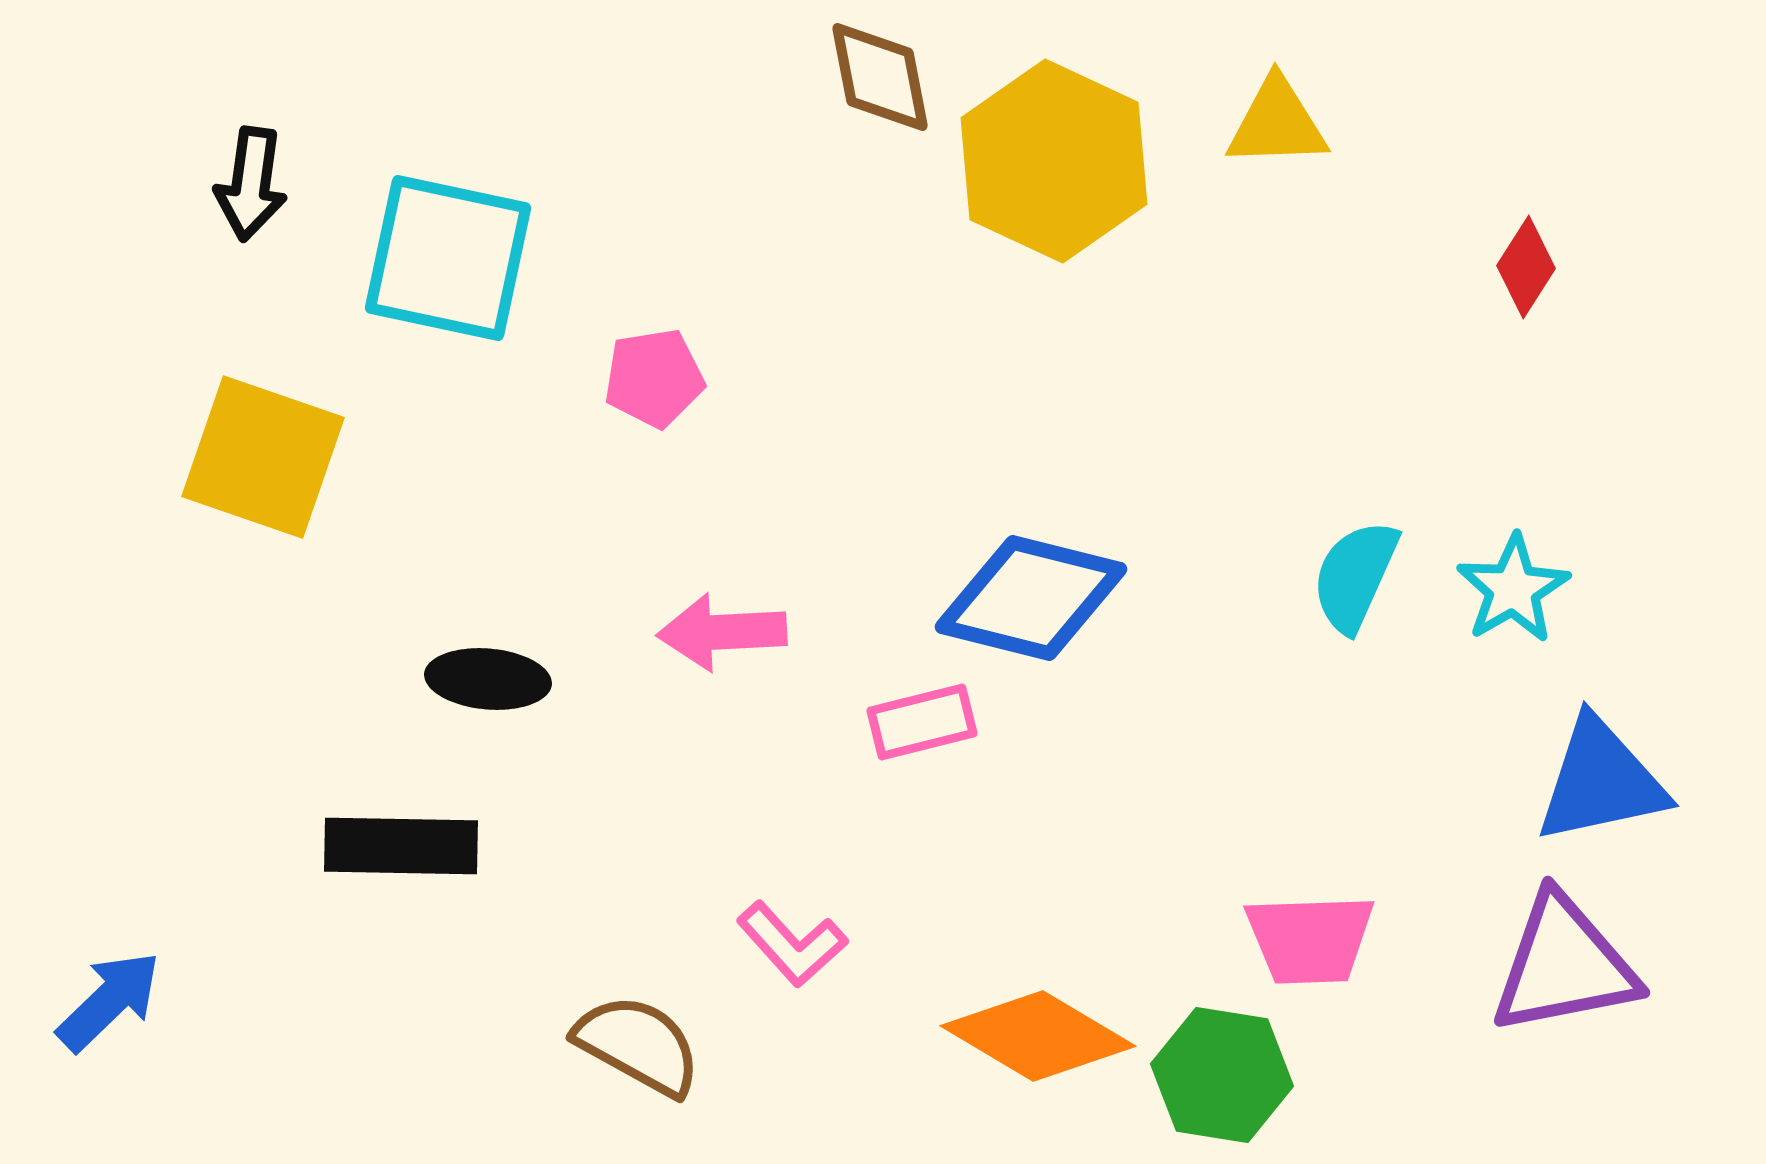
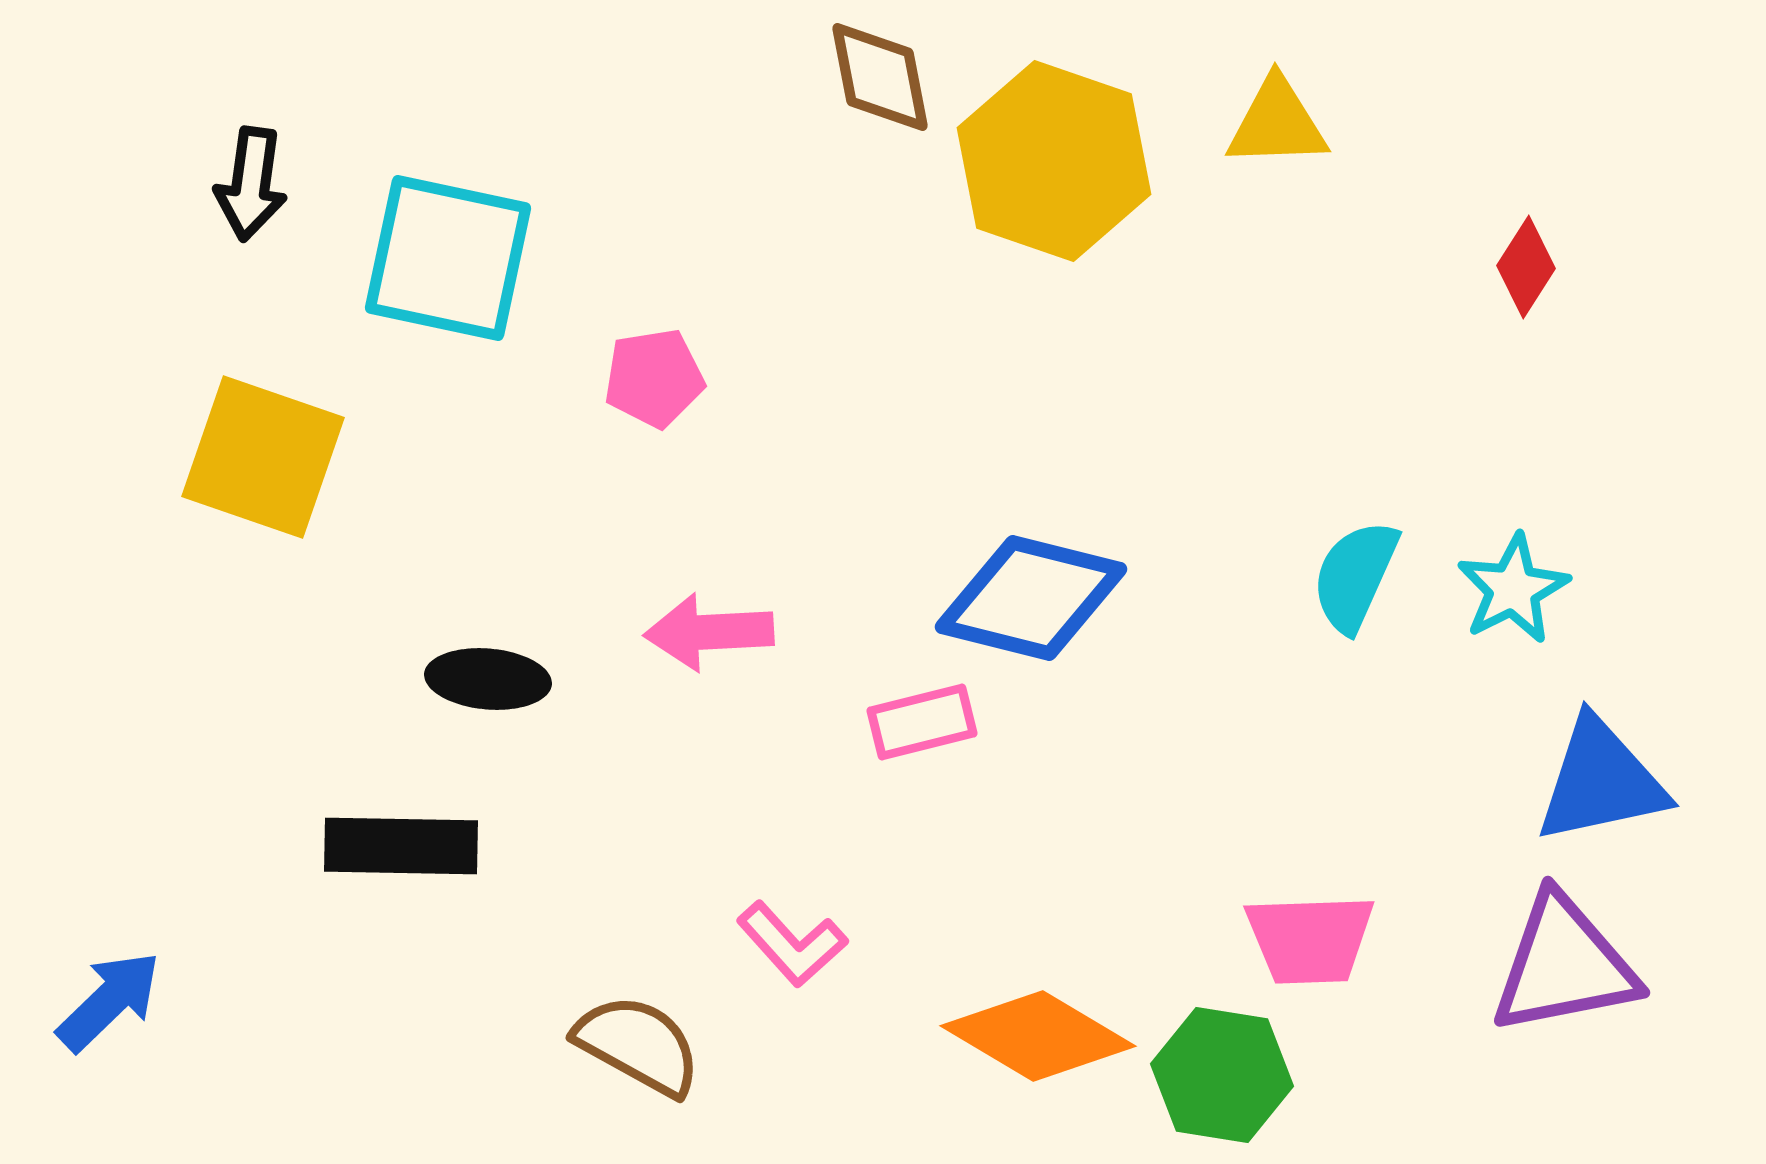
yellow hexagon: rotated 6 degrees counterclockwise
cyan star: rotated 3 degrees clockwise
pink arrow: moved 13 px left
